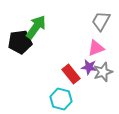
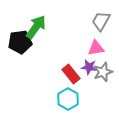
pink triangle: rotated 12 degrees clockwise
cyan hexagon: moved 7 px right; rotated 15 degrees clockwise
